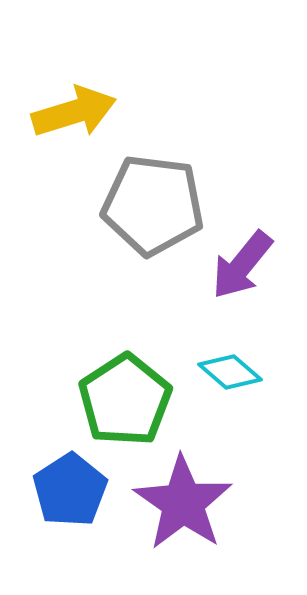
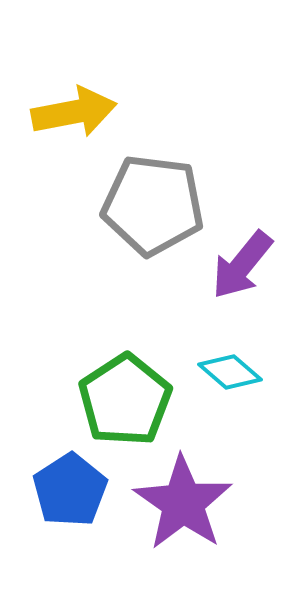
yellow arrow: rotated 6 degrees clockwise
